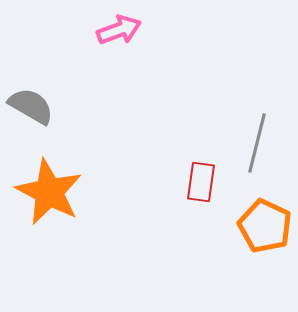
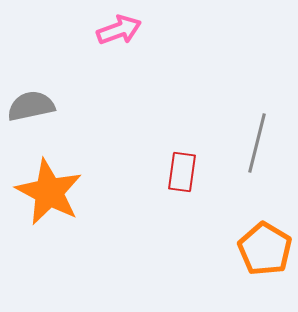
gray semicircle: rotated 42 degrees counterclockwise
red rectangle: moved 19 px left, 10 px up
orange pentagon: moved 23 px down; rotated 6 degrees clockwise
